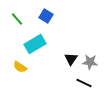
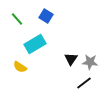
black line: rotated 63 degrees counterclockwise
